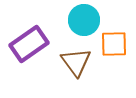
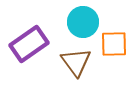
cyan circle: moved 1 px left, 2 px down
